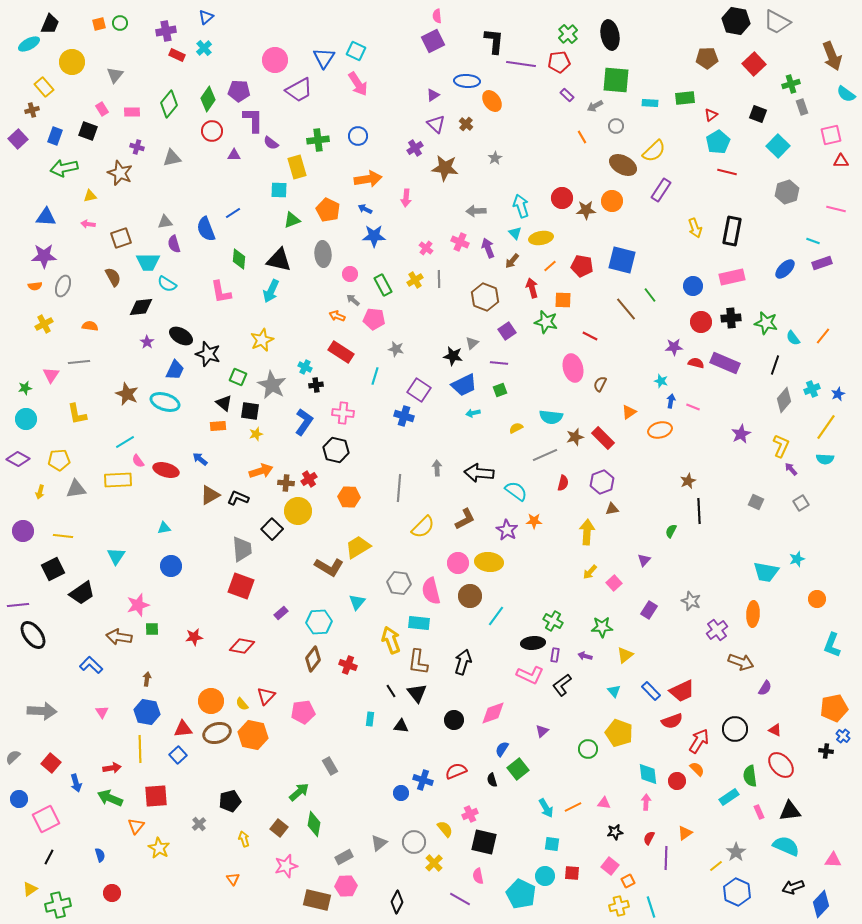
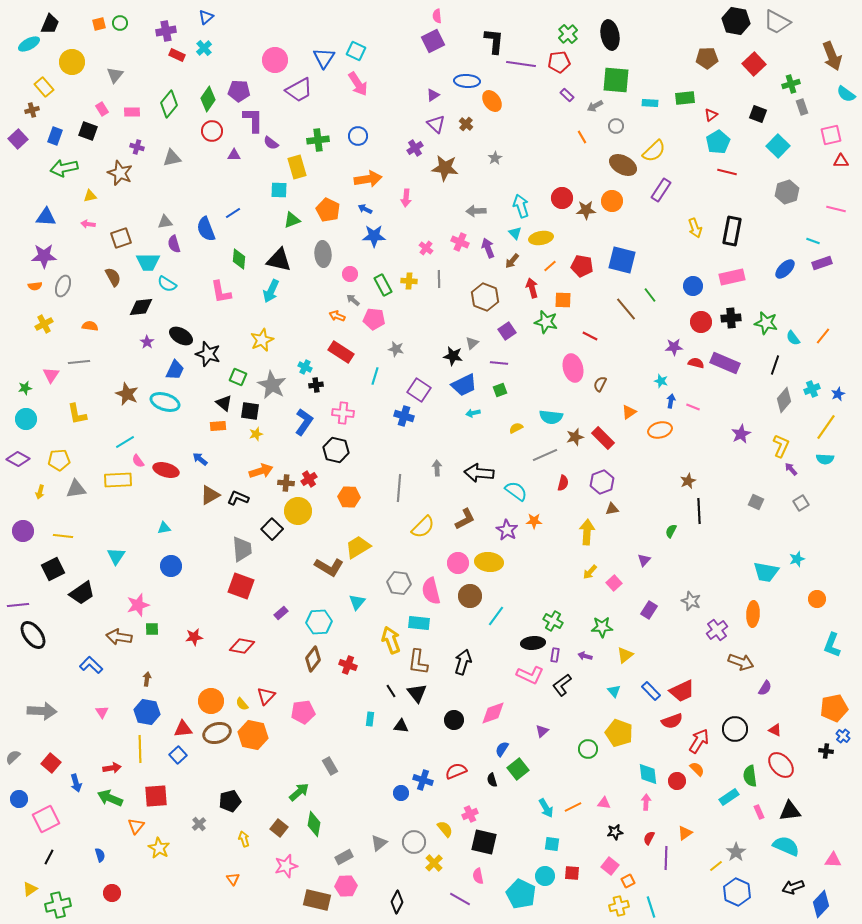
yellow cross at (415, 280): moved 6 px left, 1 px down; rotated 35 degrees clockwise
